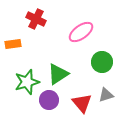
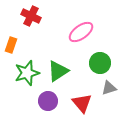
red cross: moved 5 px left, 3 px up
orange rectangle: moved 2 px left, 1 px down; rotated 63 degrees counterclockwise
green circle: moved 2 px left, 1 px down
green triangle: moved 3 px up
green star: moved 9 px up
gray triangle: moved 3 px right, 7 px up
purple circle: moved 1 px left, 1 px down
